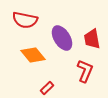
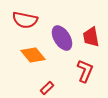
red trapezoid: moved 1 px left, 2 px up
